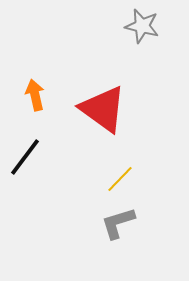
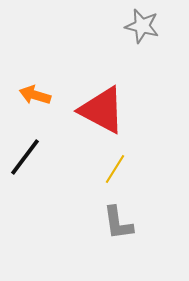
orange arrow: rotated 60 degrees counterclockwise
red triangle: moved 1 px left, 1 px down; rotated 8 degrees counterclockwise
yellow line: moved 5 px left, 10 px up; rotated 12 degrees counterclockwise
gray L-shape: rotated 81 degrees counterclockwise
